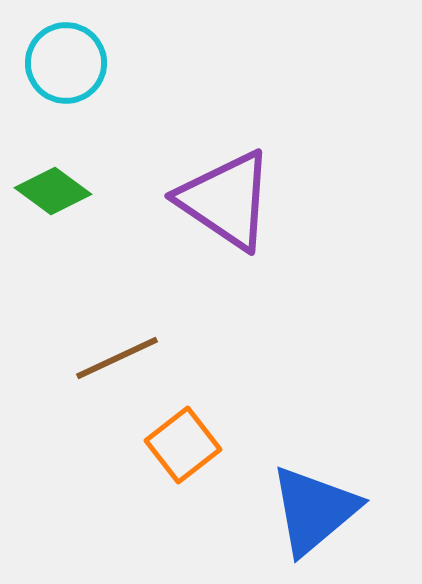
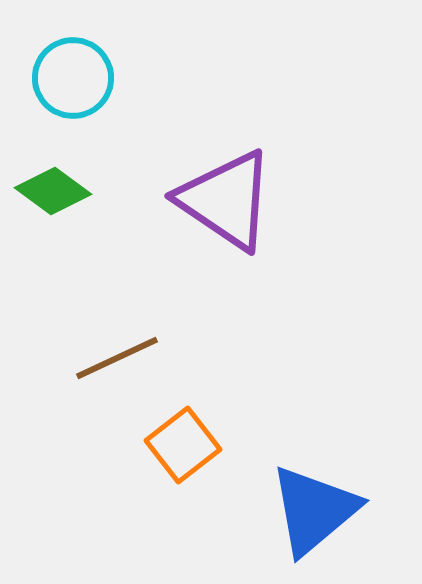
cyan circle: moved 7 px right, 15 px down
